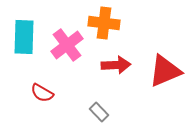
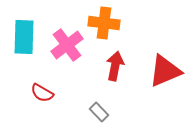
red arrow: moved 1 px left, 1 px down; rotated 76 degrees counterclockwise
